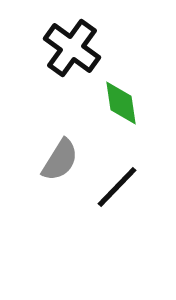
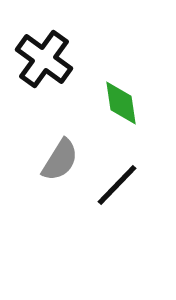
black cross: moved 28 px left, 11 px down
black line: moved 2 px up
